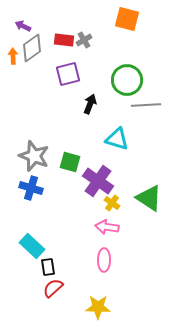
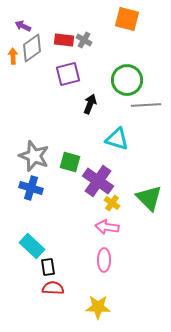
gray cross: rotated 28 degrees counterclockwise
green triangle: rotated 12 degrees clockwise
red semicircle: rotated 45 degrees clockwise
